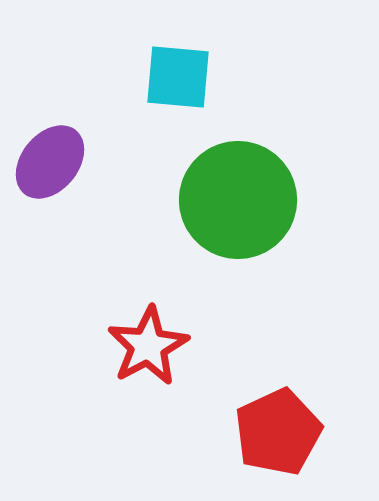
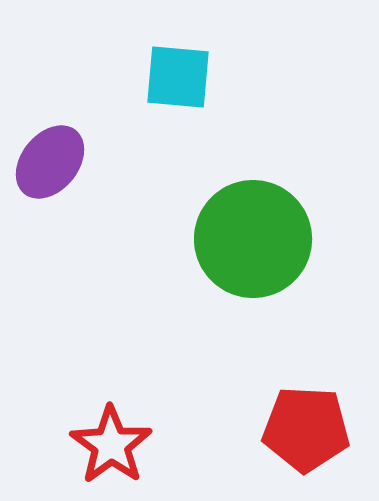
green circle: moved 15 px right, 39 px down
red star: moved 37 px left, 99 px down; rotated 8 degrees counterclockwise
red pentagon: moved 28 px right, 3 px up; rotated 28 degrees clockwise
